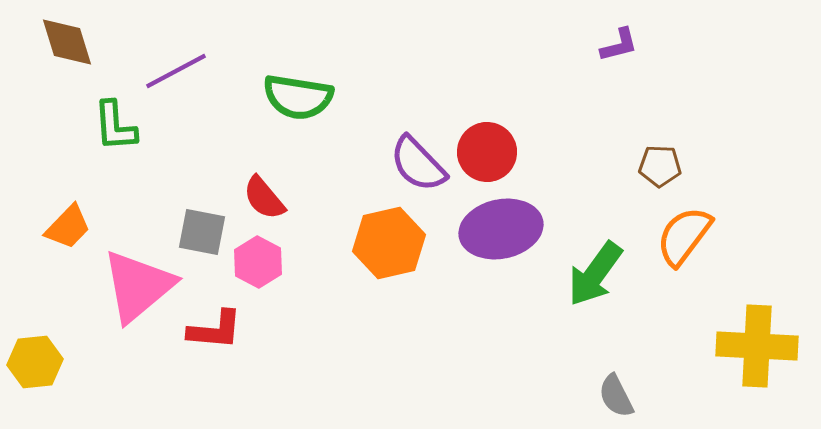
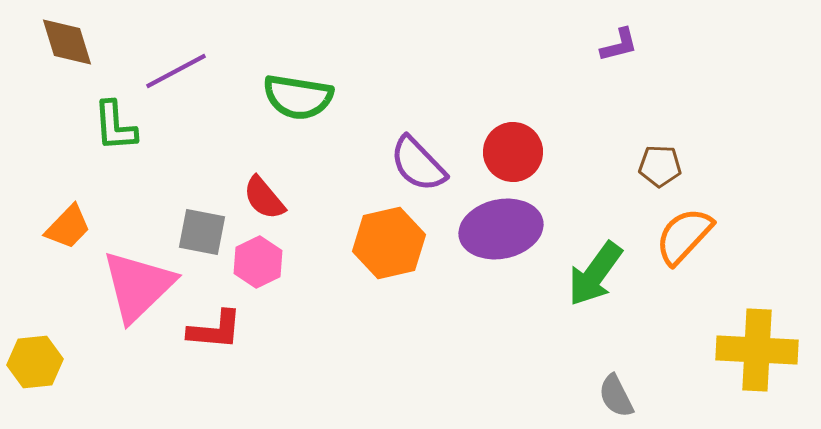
red circle: moved 26 px right
orange semicircle: rotated 6 degrees clockwise
pink hexagon: rotated 6 degrees clockwise
pink triangle: rotated 4 degrees counterclockwise
yellow cross: moved 4 px down
